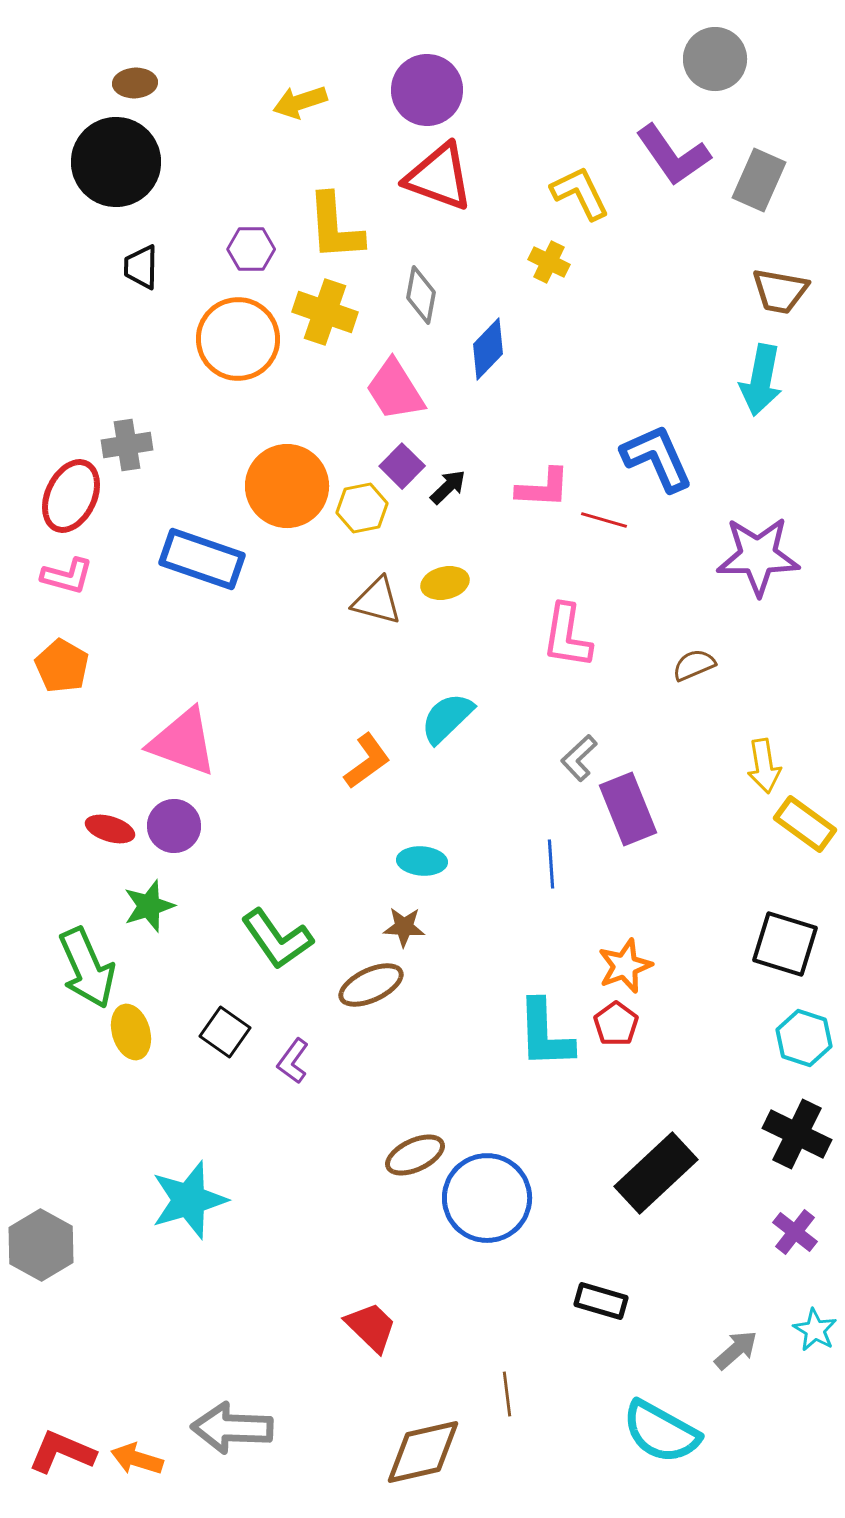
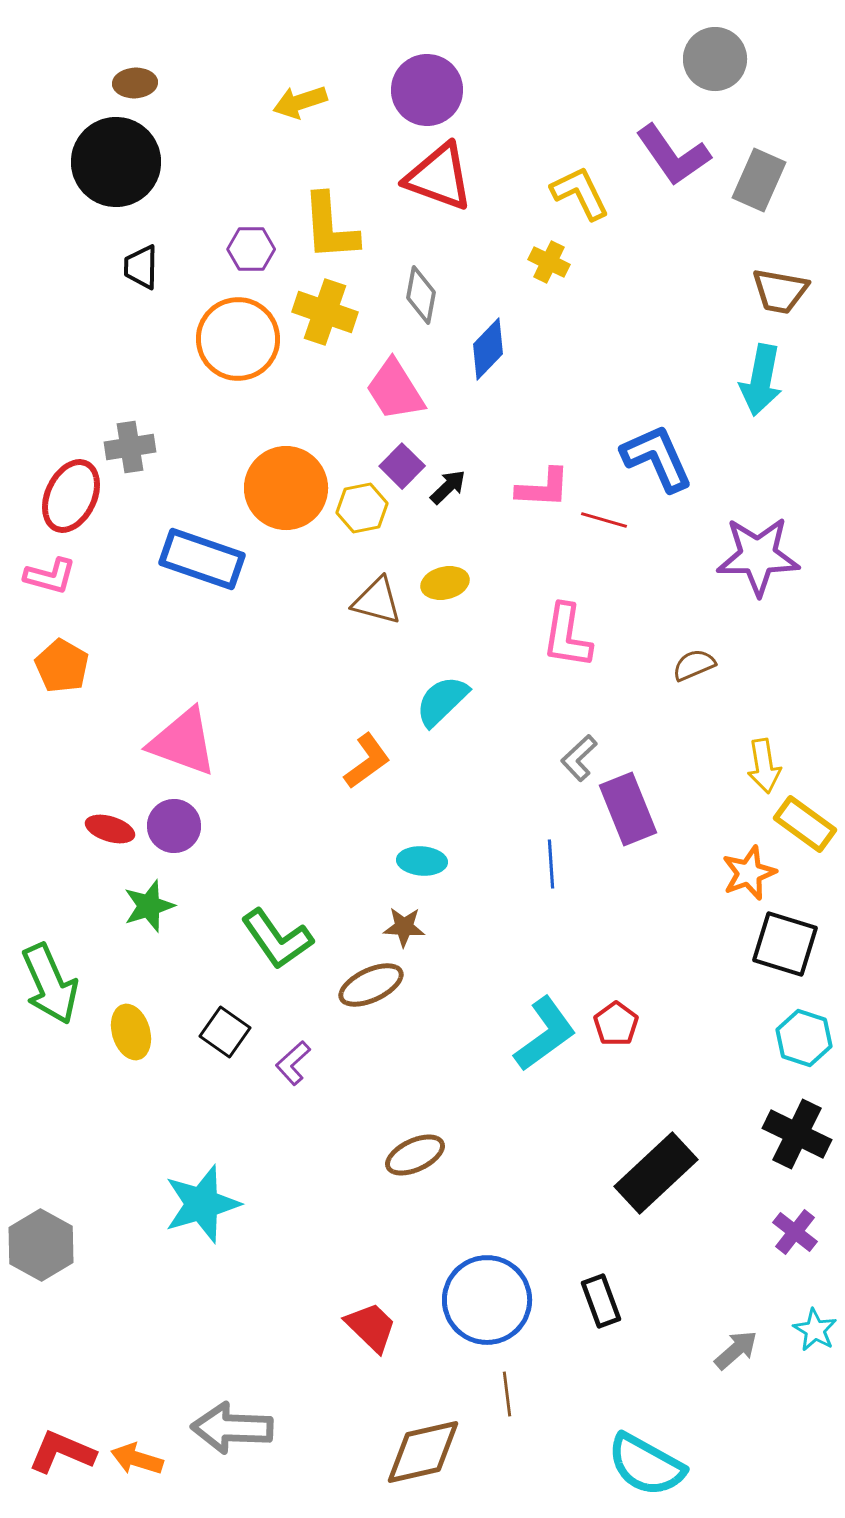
yellow L-shape at (335, 227): moved 5 px left
gray cross at (127, 445): moved 3 px right, 2 px down
orange circle at (287, 486): moved 1 px left, 2 px down
pink L-shape at (67, 576): moved 17 px left
cyan semicircle at (447, 718): moved 5 px left, 17 px up
orange star at (625, 966): moved 124 px right, 93 px up
green arrow at (87, 968): moved 37 px left, 16 px down
cyan L-shape at (545, 1034): rotated 124 degrees counterclockwise
purple L-shape at (293, 1061): moved 2 px down; rotated 12 degrees clockwise
blue circle at (487, 1198): moved 102 px down
cyan star at (189, 1200): moved 13 px right, 4 px down
black rectangle at (601, 1301): rotated 54 degrees clockwise
cyan semicircle at (661, 1432): moved 15 px left, 33 px down
